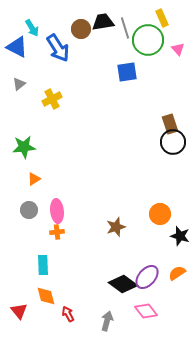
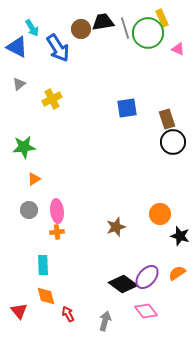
green circle: moved 7 px up
pink triangle: rotated 24 degrees counterclockwise
blue square: moved 36 px down
brown rectangle: moved 3 px left, 5 px up
gray arrow: moved 2 px left
